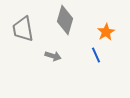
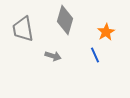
blue line: moved 1 px left
